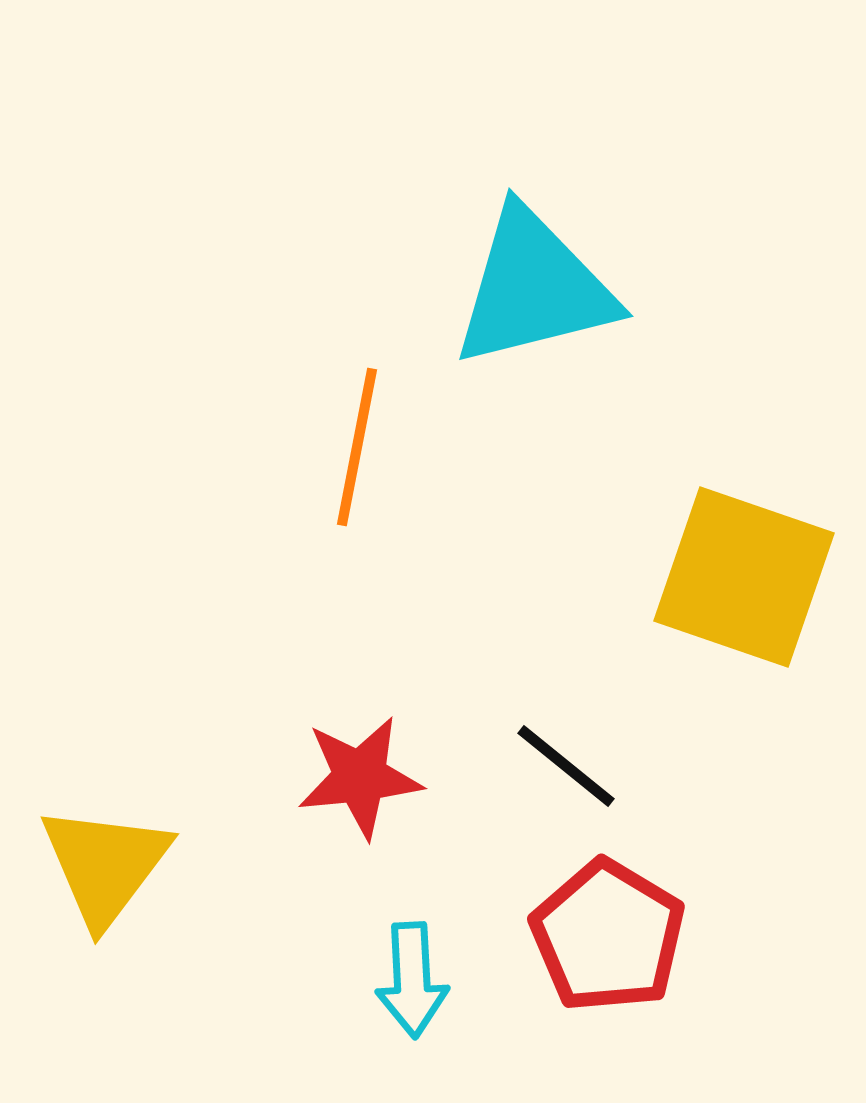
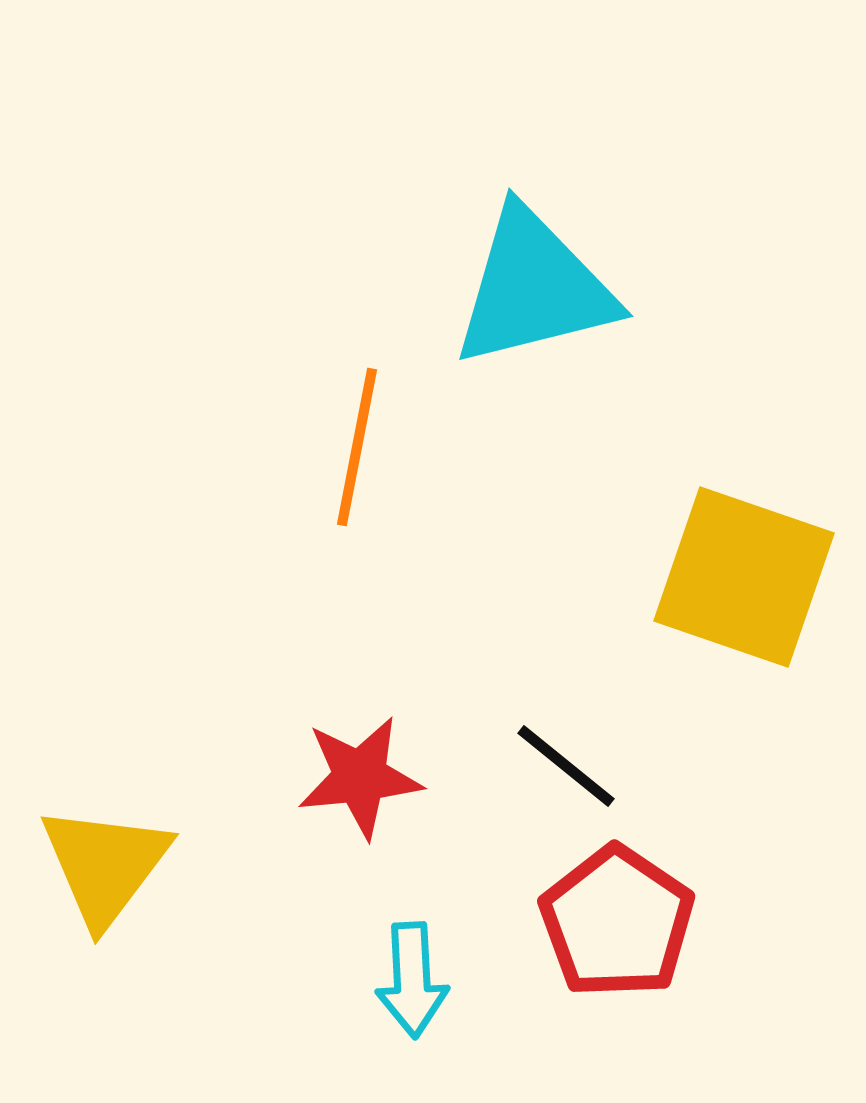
red pentagon: moved 9 px right, 14 px up; rotated 3 degrees clockwise
